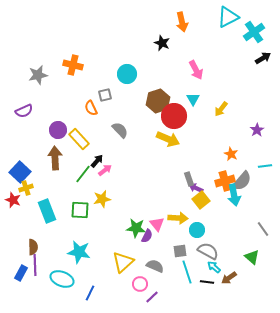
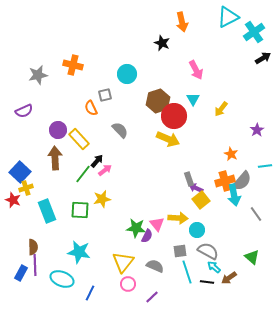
gray line at (263, 229): moved 7 px left, 15 px up
yellow triangle at (123, 262): rotated 10 degrees counterclockwise
pink circle at (140, 284): moved 12 px left
